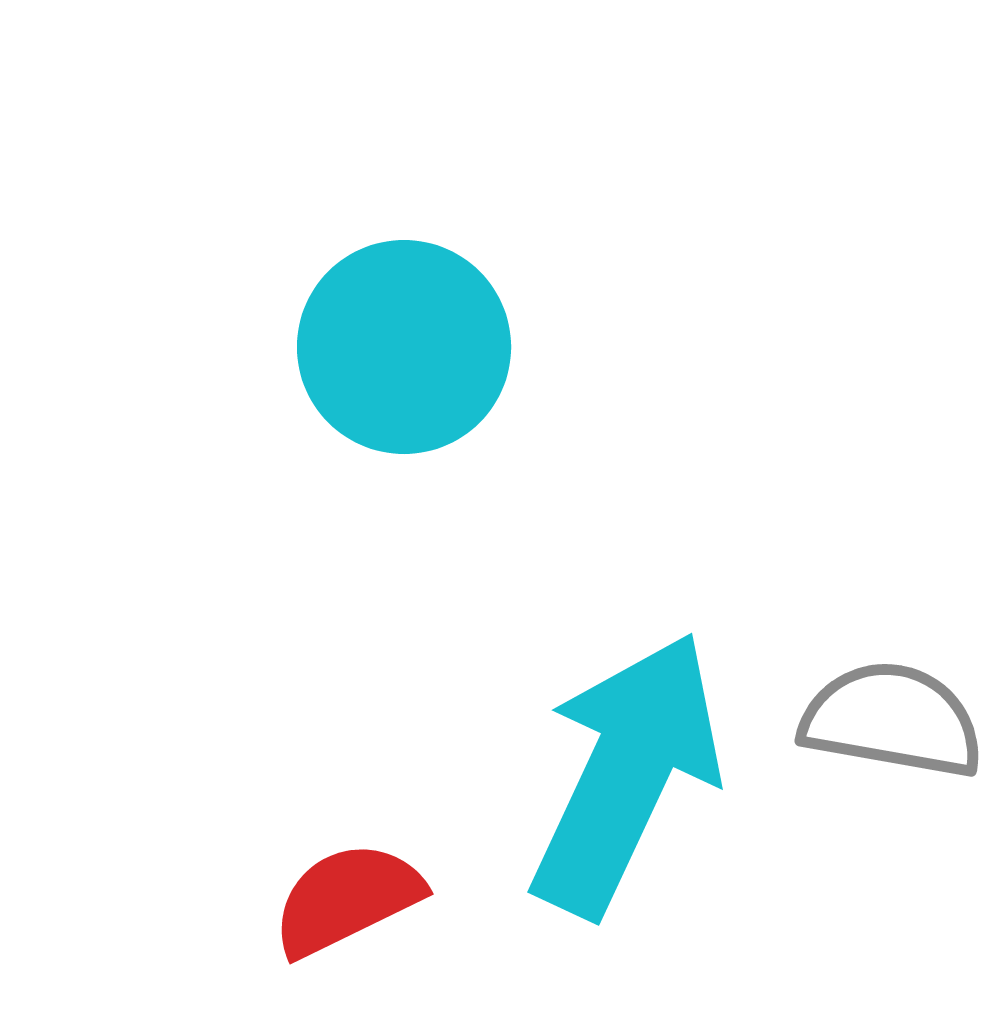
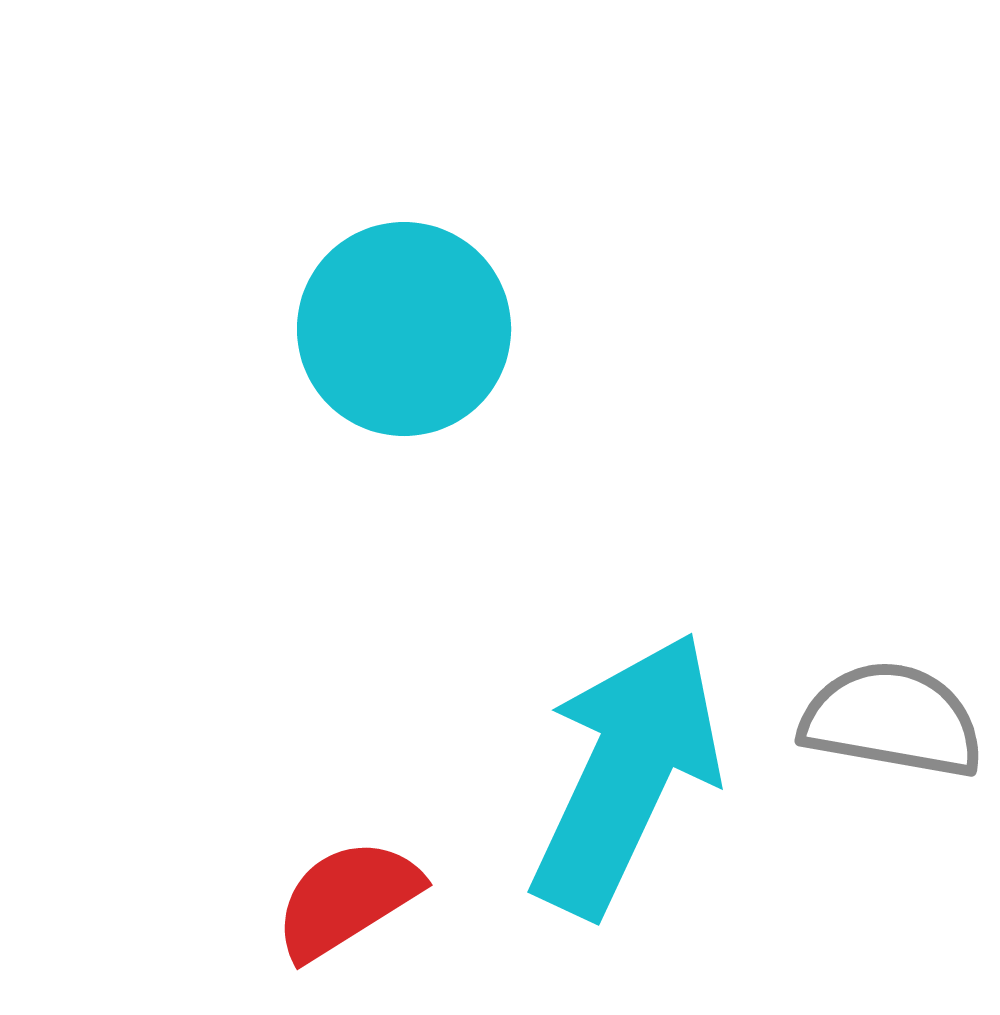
cyan circle: moved 18 px up
red semicircle: rotated 6 degrees counterclockwise
